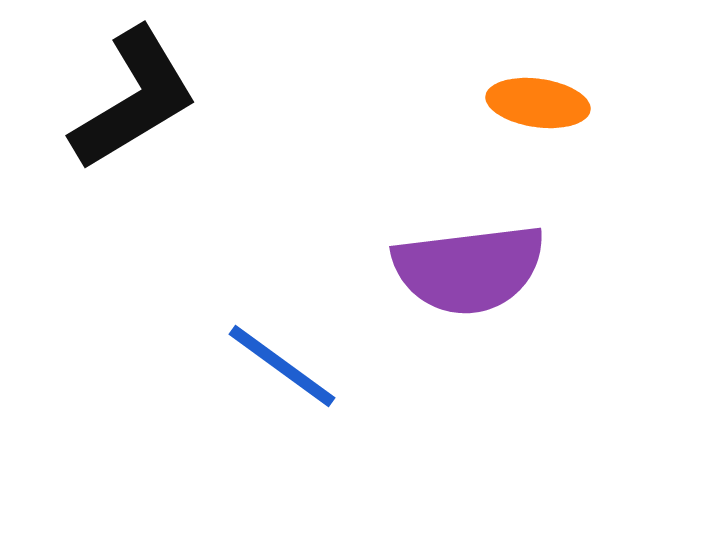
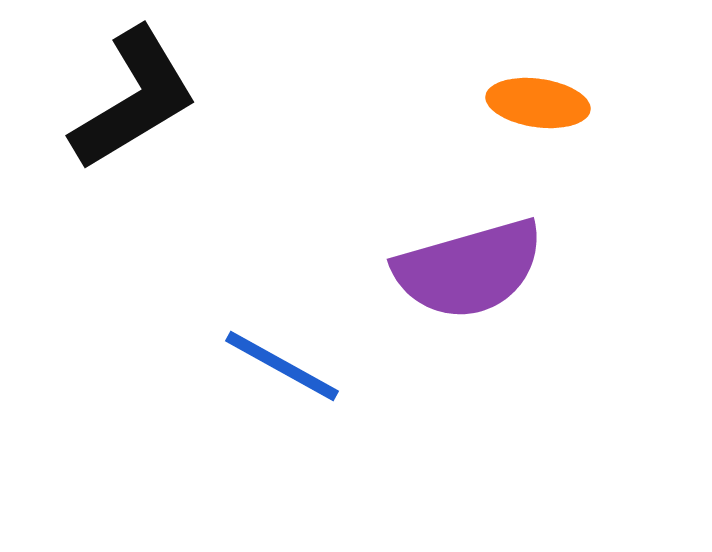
purple semicircle: rotated 9 degrees counterclockwise
blue line: rotated 7 degrees counterclockwise
